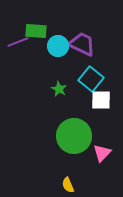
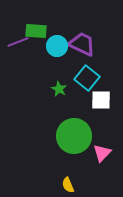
cyan circle: moved 1 px left
cyan square: moved 4 px left, 1 px up
